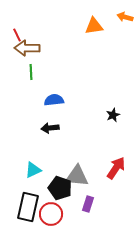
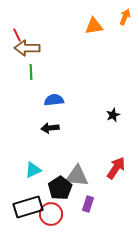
orange arrow: rotated 98 degrees clockwise
black pentagon: rotated 20 degrees clockwise
black rectangle: rotated 60 degrees clockwise
